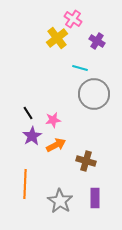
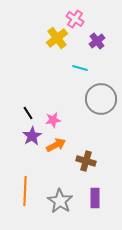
pink cross: moved 2 px right
purple cross: rotated 21 degrees clockwise
gray circle: moved 7 px right, 5 px down
orange line: moved 7 px down
